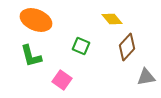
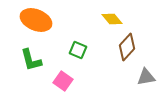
green square: moved 3 px left, 4 px down
green L-shape: moved 4 px down
pink square: moved 1 px right, 1 px down
